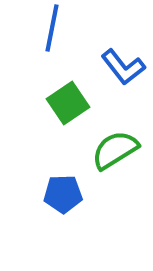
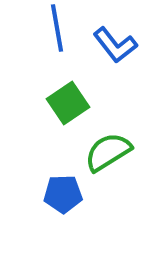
blue line: moved 5 px right; rotated 21 degrees counterclockwise
blue L-shape: moved 8 px left, 22 px up
green semicircle: moved 7 px left, 2 px down
